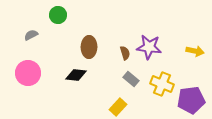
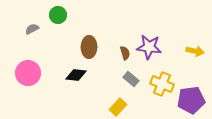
gray semicircle: moved 1 px right, 6 px up
